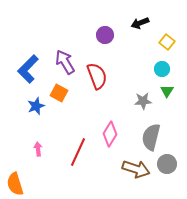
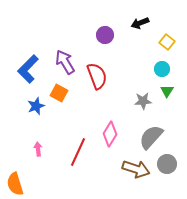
gray semicircle: rotated 28 degrees clockwise
